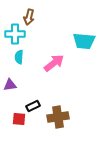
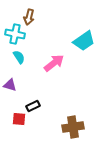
cyan cross: rotated 12 degrees clockwise
cyan trapezoid: rotated 40 degrees counterclockwise
cyan semicircle: rotated 144 degrees clockwise
purple triangle: rotated 24 degrees clockwise
brown cross: moved 15 px right, 10 px down
